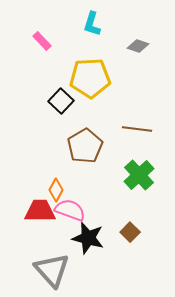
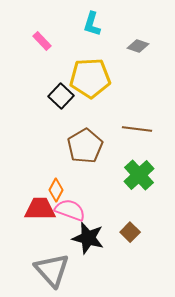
black square: moved 5 px up
red trapezoid: moved 2 px up
